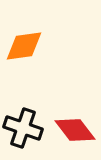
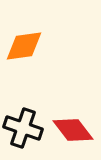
red diamond: moved 2 px left
